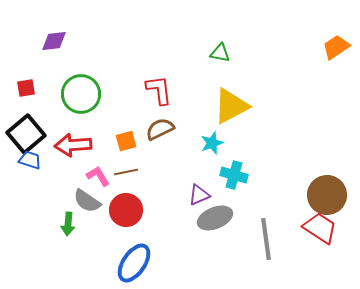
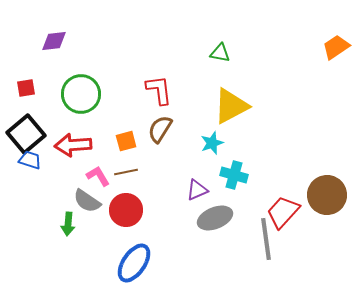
brown semicircle: rotated 32 degrees counterclockwise
purple triangle: moved 2 px left, 5 px up
red trapezoid: moved 37 px left, 16 px up; rotated 81 degrees counterclockwise
